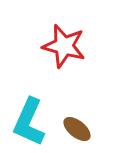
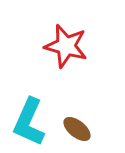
red star: moved 2 px right
